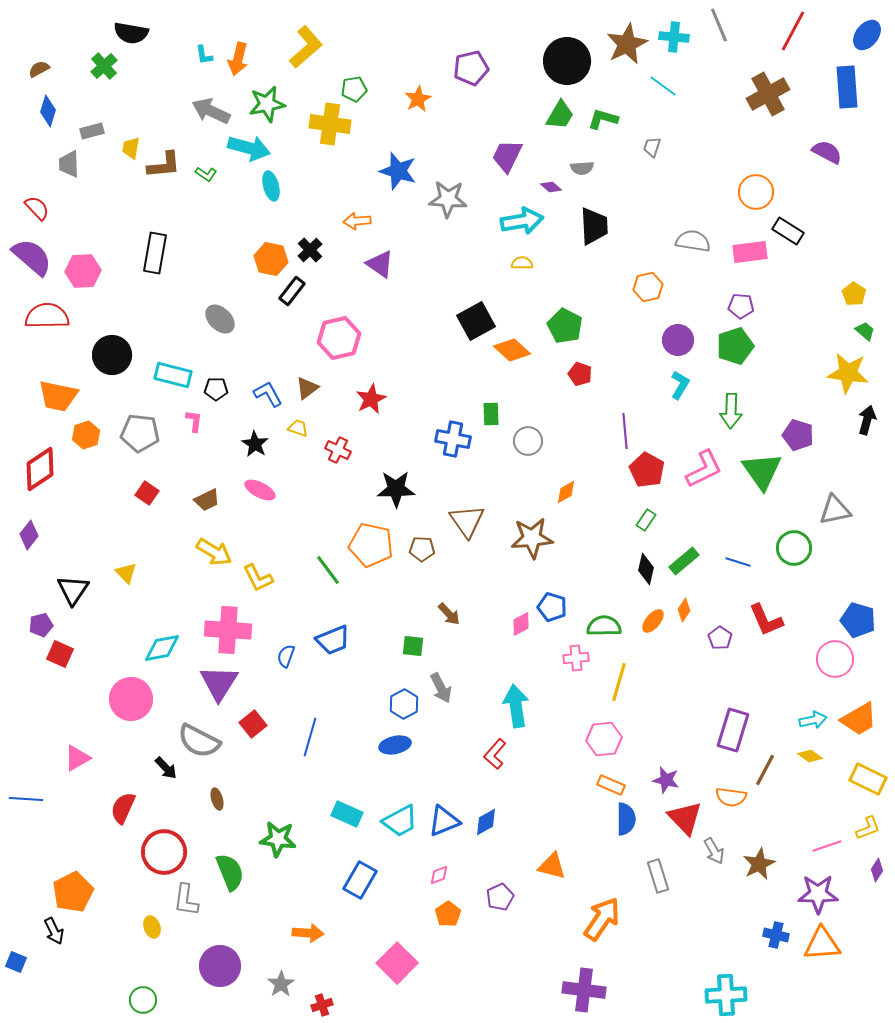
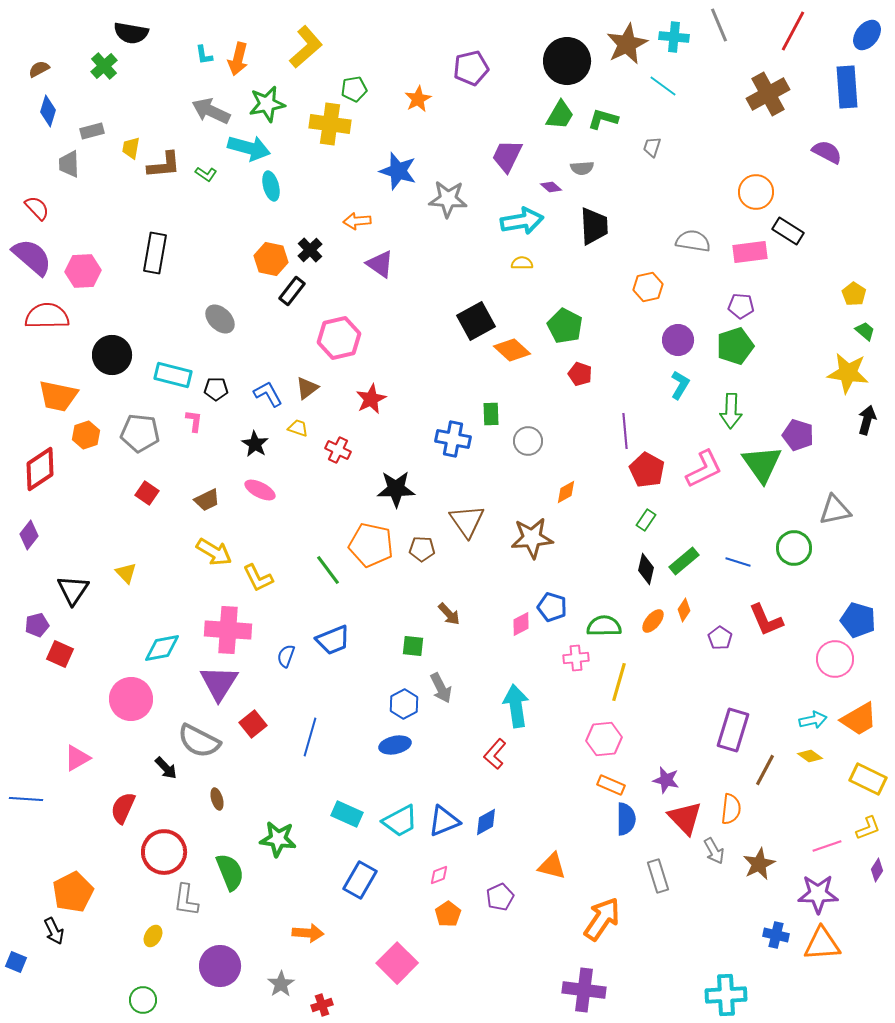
green triangle at (762, 471): moved 7 px up
purple pentagon at (41, 625): moved 4 px left
orange semicircle at (731, 797): moved 12 px down; rotated 92 degrees counterclockwise
yellow ellipse at (152, 927): moved 1 px right, 9 px down; rotated 50 degrees clockwise
